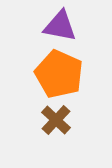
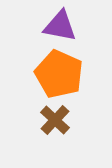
brown cross: moved 1 px left
